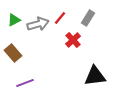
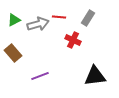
red line: moved 1 px left, 1 px up; rotated 56 degrees clockwise
red cross: rotated 21 degrees counterclockwise
purple line: moved 15 px right, 7 px up
